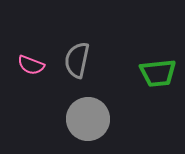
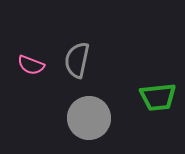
green trapezoid: moved 24 px down
gray circle: moved 1 px right, 1 px up
